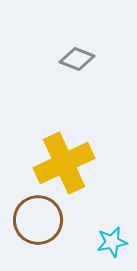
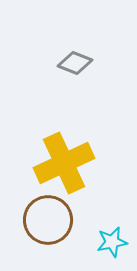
gray diamond: moved 2 px left, 4 px down
brown circle: moved 10 px right
